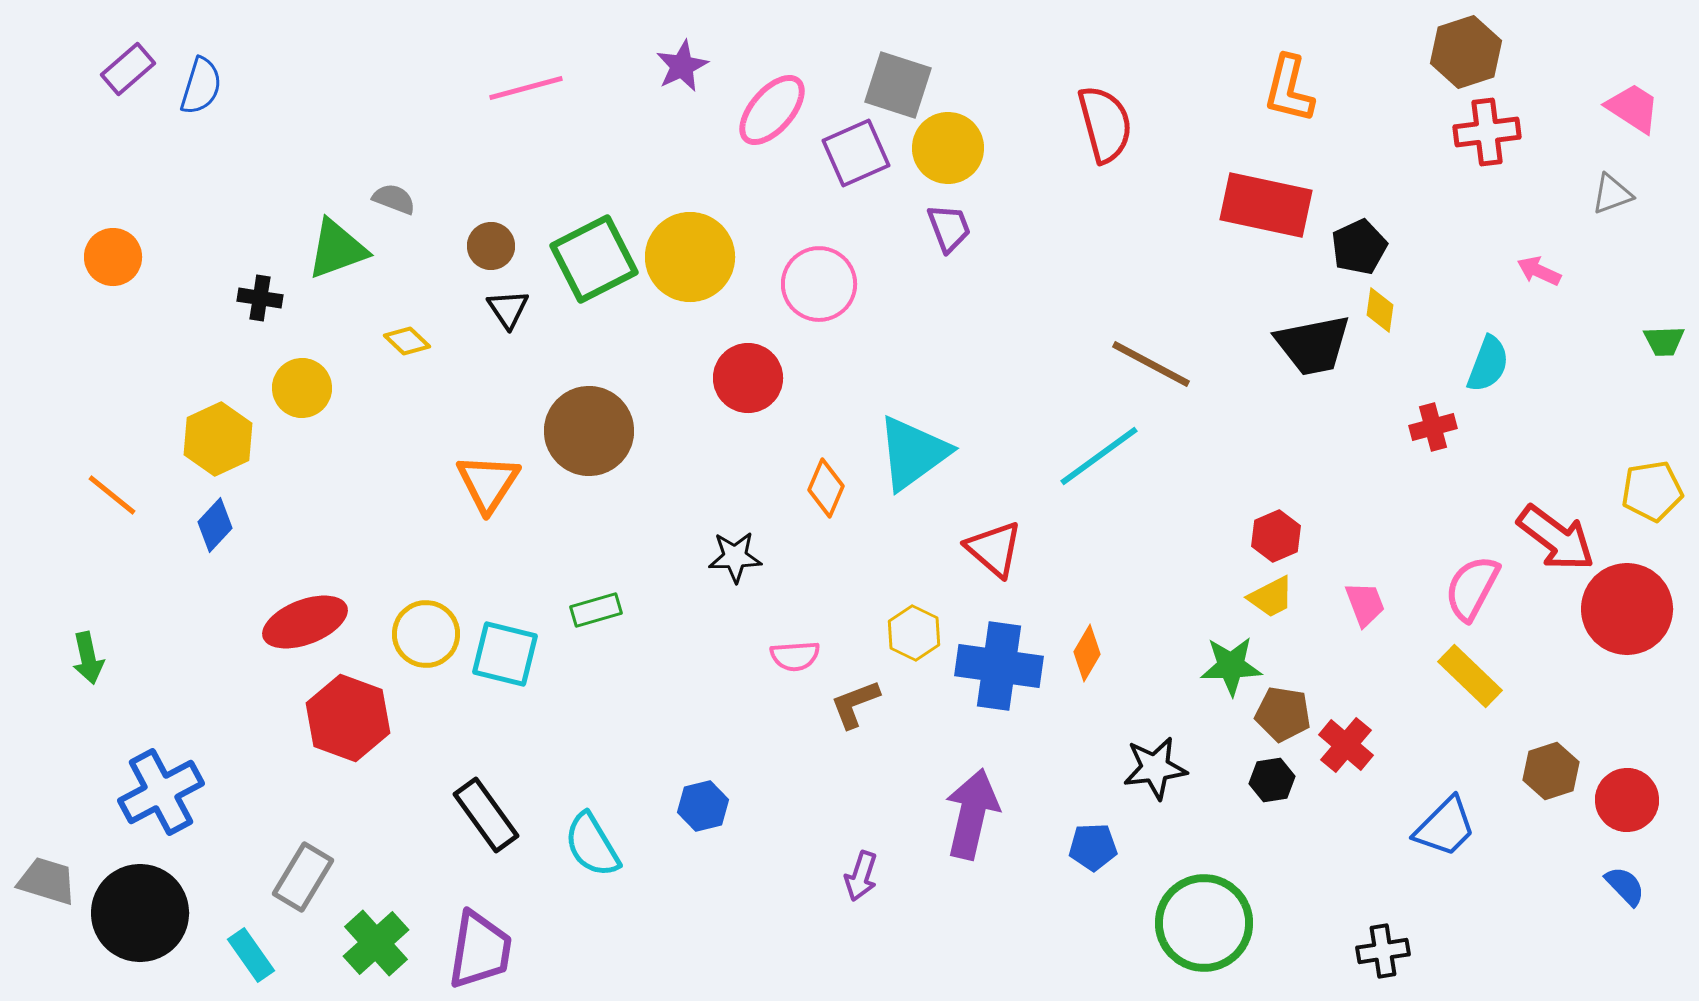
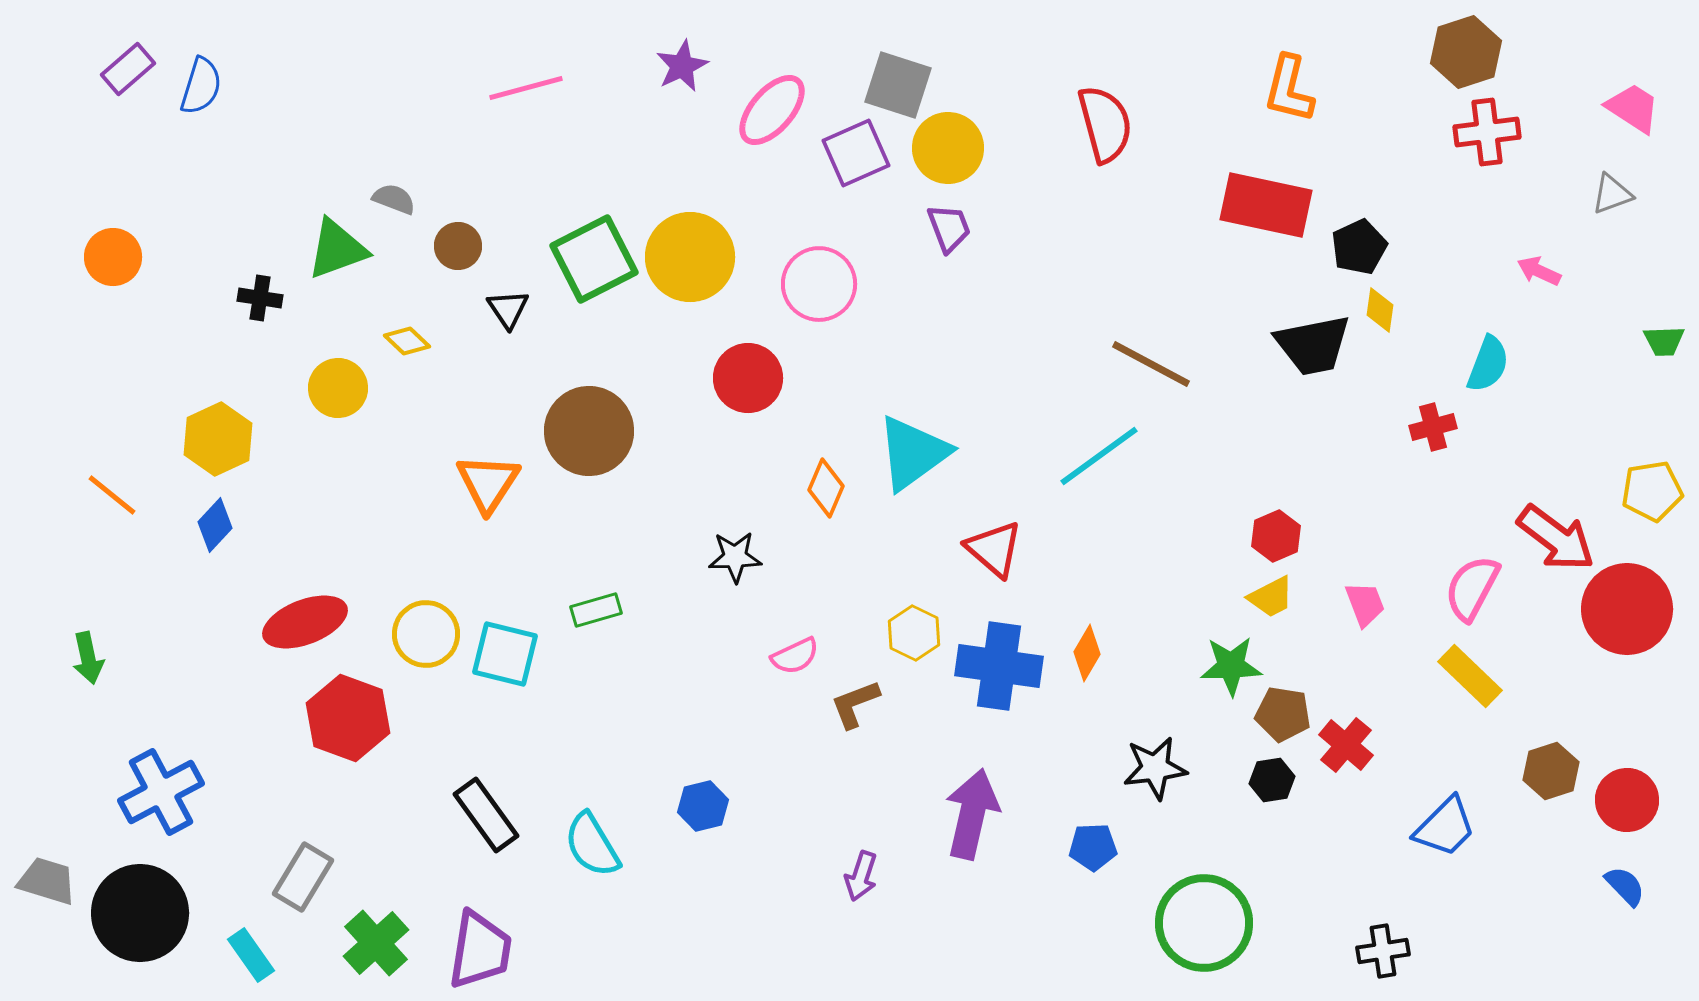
brown circle at (491, 246): moved 33 px left
yellow circle at (302, 388): moved 36 px right
pink semicircle at (795, 656): rotated 21 degrees counterclockwise
